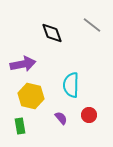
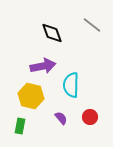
purple arrow: moved 20 px right, 2 px down
red circle: moved 1 px right, 2 px down
green rectangle: rotated 21 degrees clockwise
